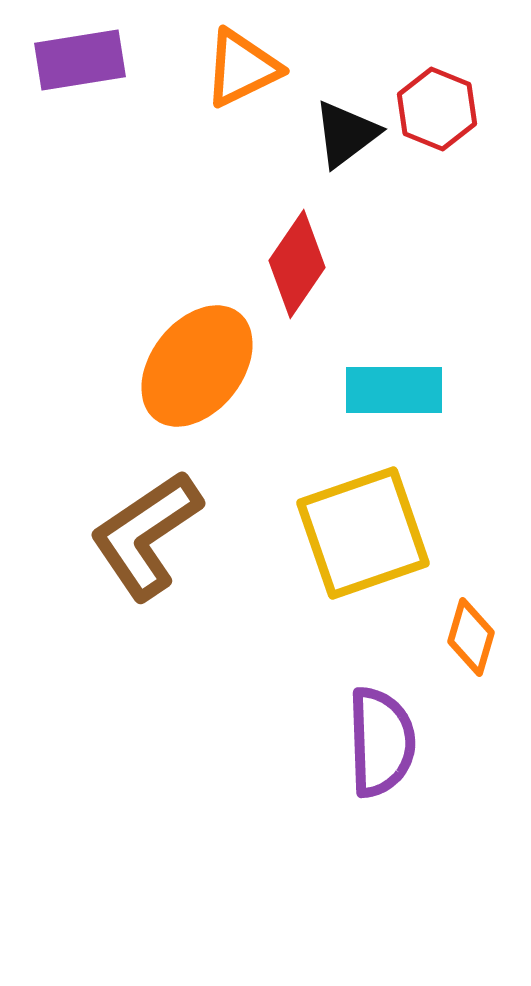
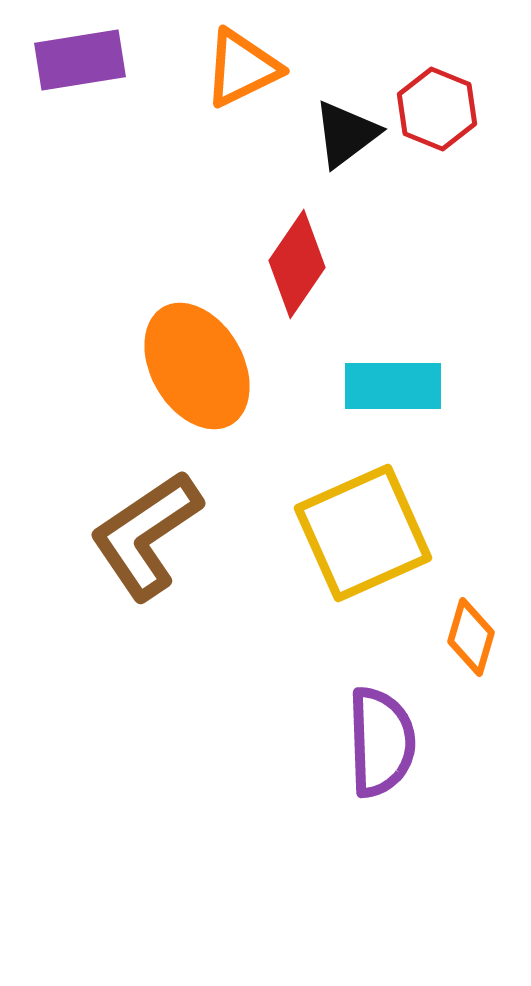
orange ellipse: rotated 68 degrees counterclockwise
cyan rectangle: moved 1 px left, 4 px up
yellow square: rotated 5 degrees counterclockwise
